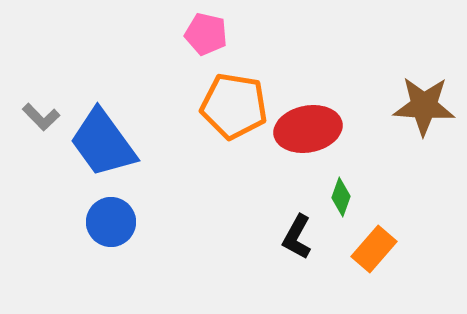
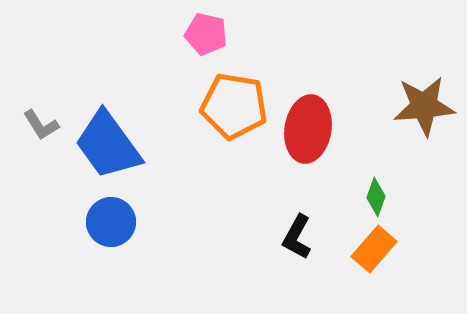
brown star: rotated 8 degrees counterclockwise
gray L-shape: moved 8 px down; rotated 12 degrees clockwise
red ellipse: rotated 70 degrees counterclockwise
blue trapezoid: moved 5 px right, 2 px down
green diamond: moved 35 px right
